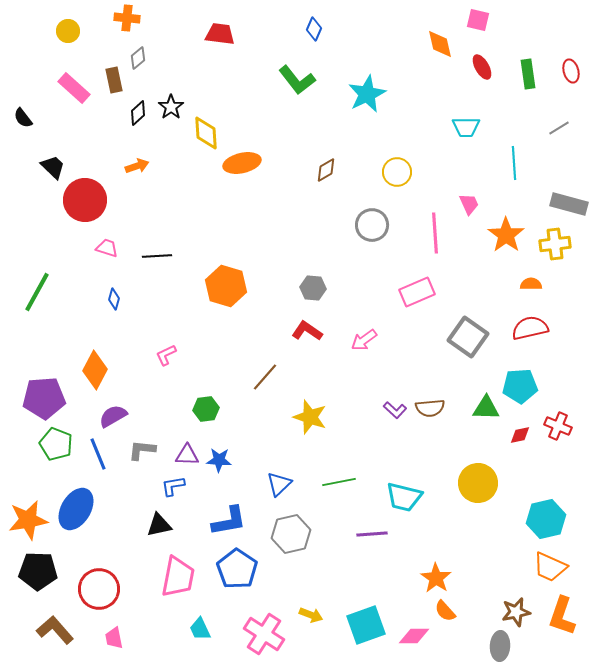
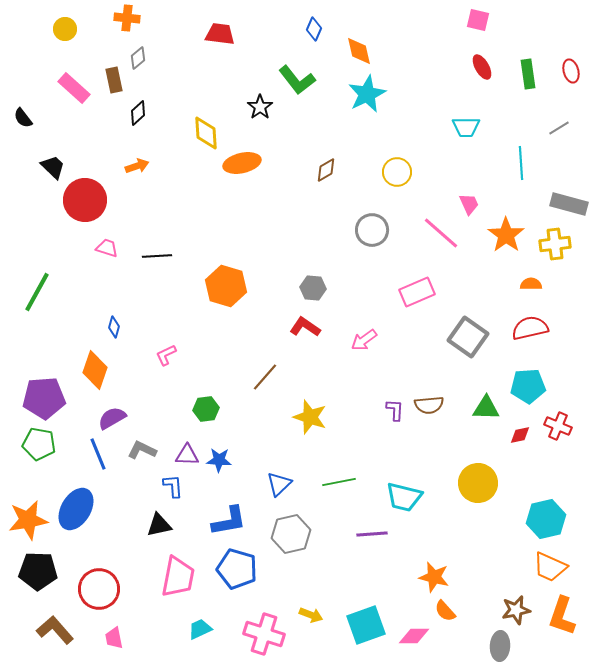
yellow circle at (68, 31): moved 3 px left, 2 px up
orange diamond at (440, 44): moved 81 px left, 7 px down
black star at (171, 107): moved 89 px right
cyan line at (514, 163): moved 7 px right
gray circle at (372, 225): moved 5 px down
pink line at (435, 233): moved 6 px right; rotated 45 degrees counterclockwise
blue diamond at (114, 299): moved 28 px down
red L-shape at (307, 331): moved 2 px left, 4 px up
orange diamond at (95, 370): rotated 9 degrees counterclockwise
cyan pentagon at (520, 386): moved 8 px right
brown semicircle at (430, 408): moved 1 px left, 3 px up
purple L-shape at (395, 410): rotated 130 degrees counterclockwise
purple semicircle at (113, 416): moved 1 px left, 2 px down
green pentagon at (56, 444): moved 17 px left; rotated 12 degrees counterclockwise
gray L-shape at (142, 450): rotated 20 degrees clockwise
blue L-shape at (173, 486): rotated 95 degrees clockwise
blue pentagon at (237, 569): rotated 18 degrees counterclockwise
orange star at (436, 578): moved 2 px left, 1 px up; rotated 20 degrees counterclockwise
brown star at (516, 612): moved 2 px up
cyan trapezoid at (200, 629): rotated 90 degrees clockwise
pink cross at (264, 634): rotated 15 degrees counterclockwise
